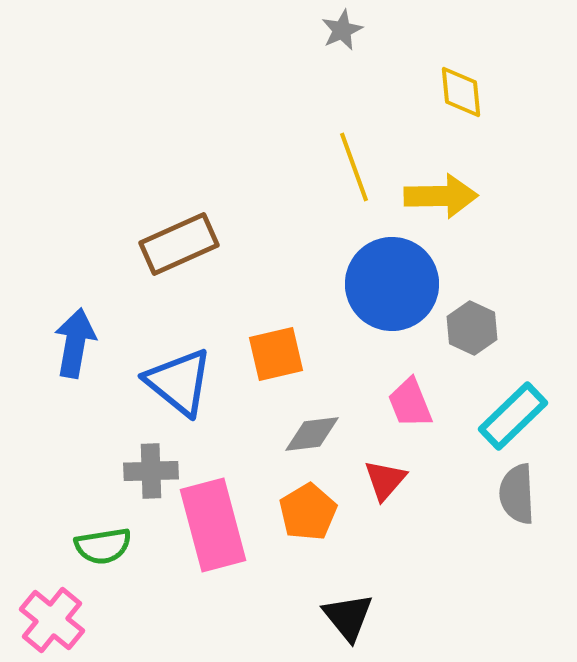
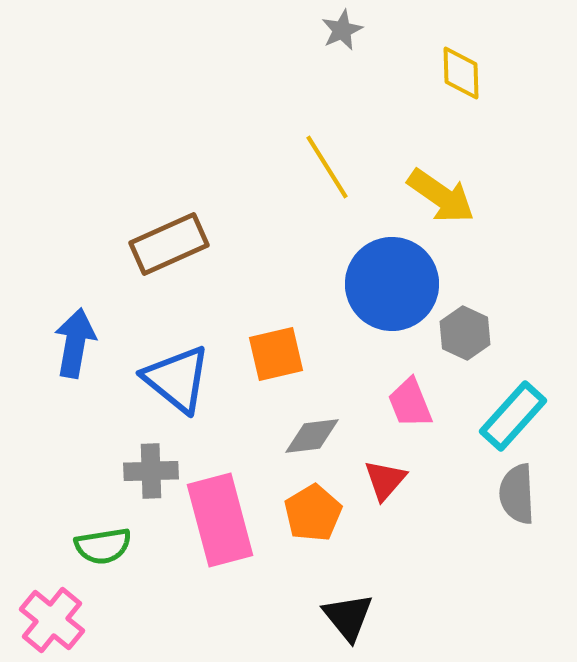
yellow diamond: moved 19 px up; rotated 4 degrees clockwise
yellow line: moved 27 px left; rotated 12 degrees counterclockwise
yellow arrow: rotated 36 degrees clockwise
brown rectangle: moved 10 px left
gray hexagon: moved 7 px left, 5 px down
blue triangle: moved 2 px left, 3 px up
cyan rectangle: rotated 4 degrees counterclockwise
gray diamond: moved 2 px down
orange pentagon: moved 5 px right, 1 px down
pink rectangle: moved 7 px right, 5 px up
